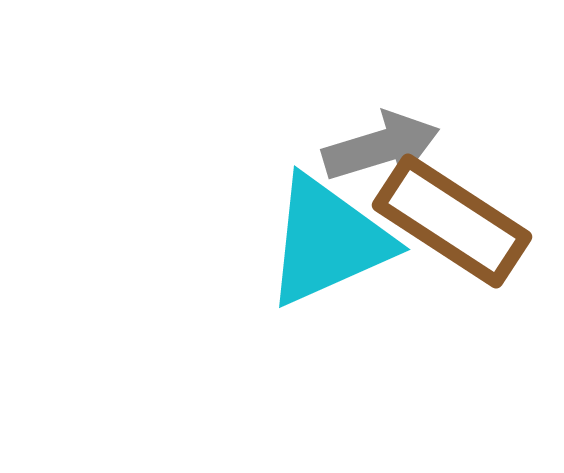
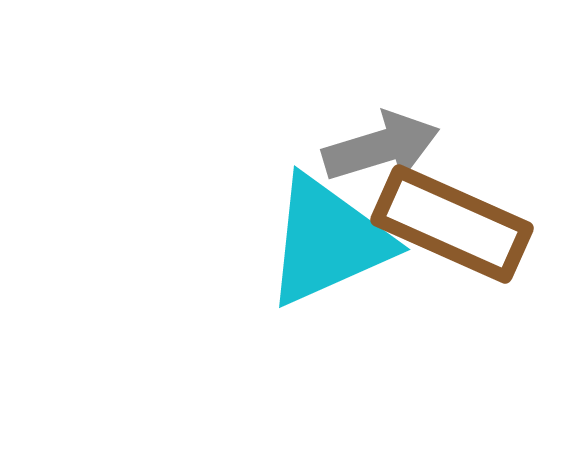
brown rectangle: moved 3 px down; rotated 9 degrees counterclockwise
